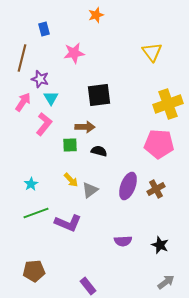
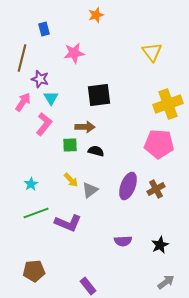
black semicircle: moved 3 px left
black star: rotated 24 degrees clockwise
